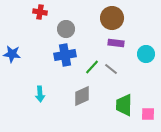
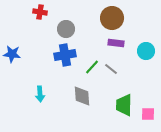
cyan circle: moved 3 px up
gray diamond: rotated 70 degrees counterclockwise
